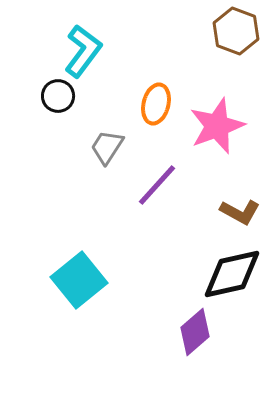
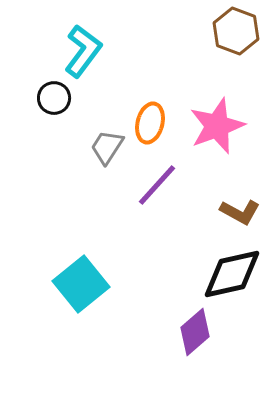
black circle: moved 4 px left, 2 px down
orange ellipse: moved 6 px left, 19 px down
cyan square: moved 2 px right, 4 px down
